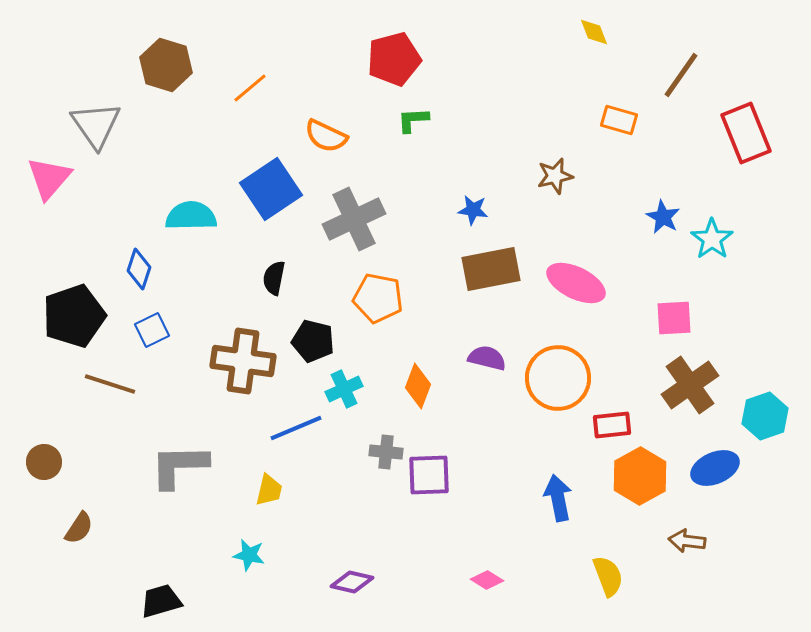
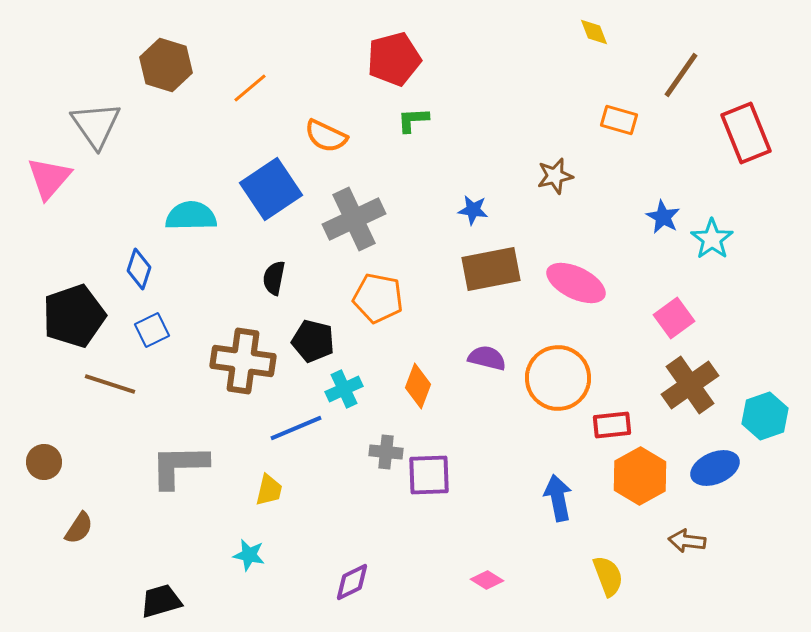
pink square at (674, 318): rotated 33 degrees counterclockwise
purple diamond at (352, 582): rotated 39 degrees counterclockwise
